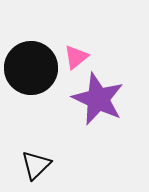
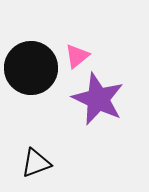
pink triangle: moved 1 px right, 1 px up
black triangle: moved 2 px up; rotated 24 degrees clockwise
